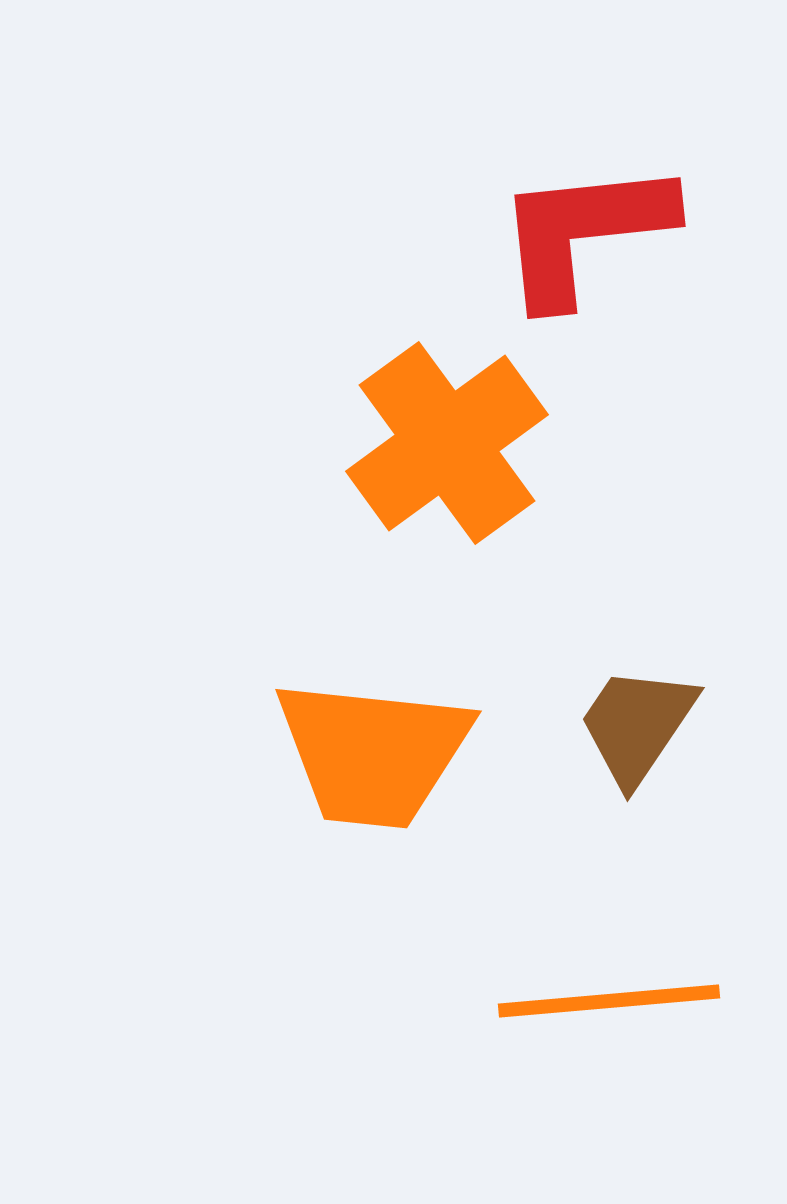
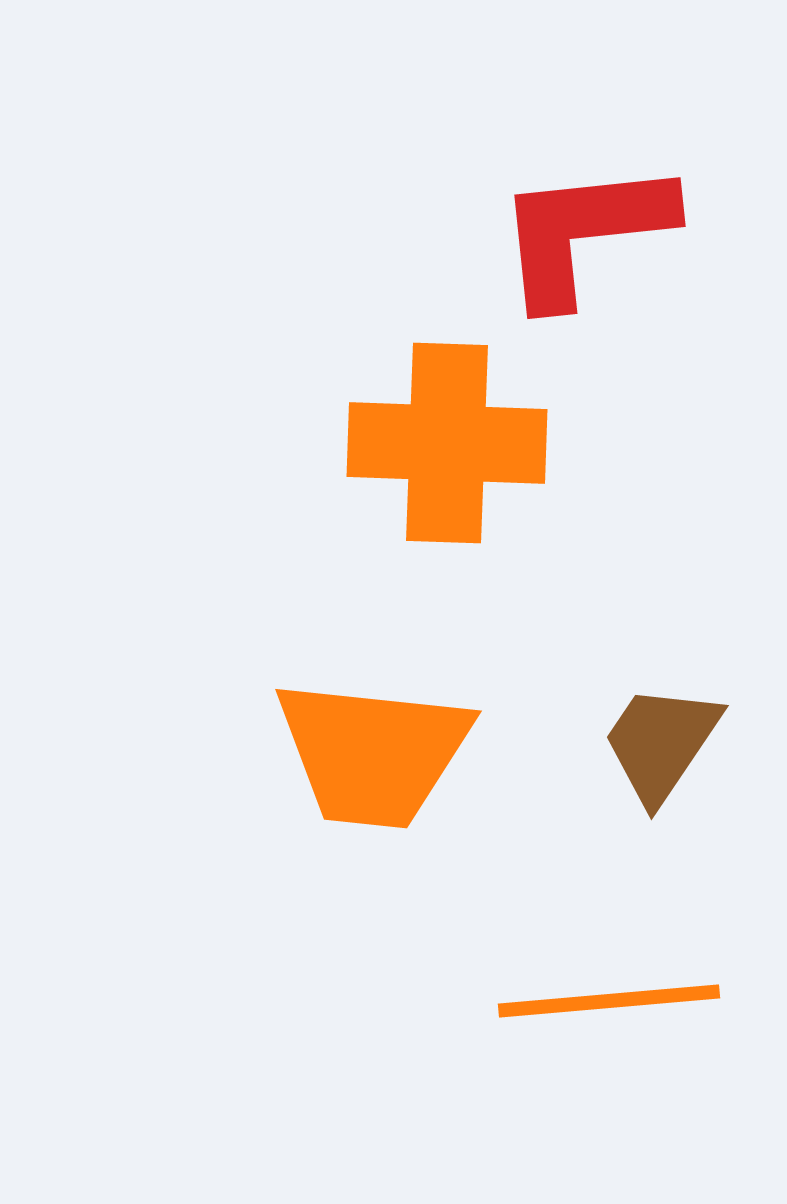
orange cross: rotated 38 degrees clockwise
brown trapezoid: moved 24 px right, 18 px down
